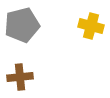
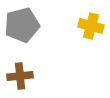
brown cross: moved 1 px up
